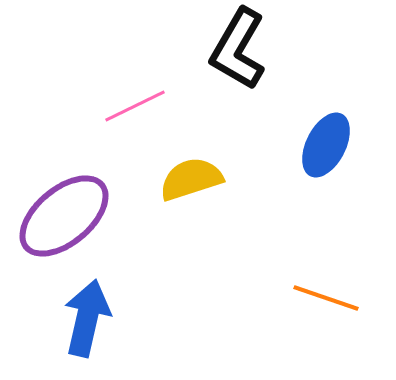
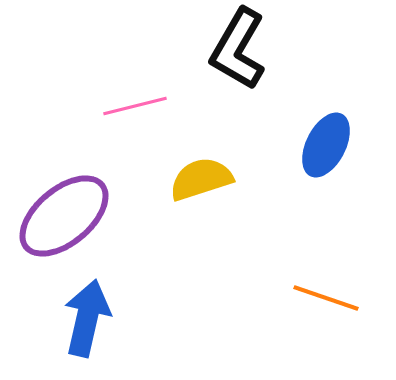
pink line: rotated 12 degrees clockwise
yellow semicircle: moved 10 px right
